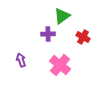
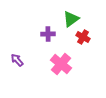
green triangle: moved 9 px right, 3 px down
purple arrow: moved 4 px left; rotated 24 degrees counterclockwise
pink cross: moved 1 px right, 1 px up
